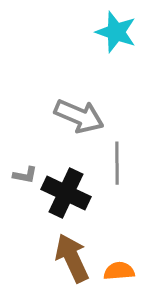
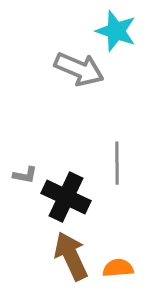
cyan star: moved 1 px up
gray arrow: moved 47 px up
black cross: moved 4 px down
brown arrow: moved 1 px left, 2 px up
orange semicircle: moved 1 px left, 3 px up
